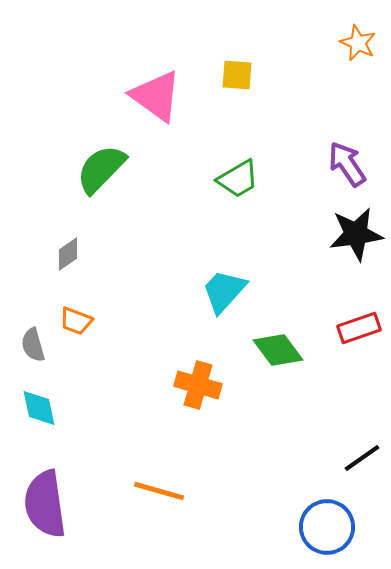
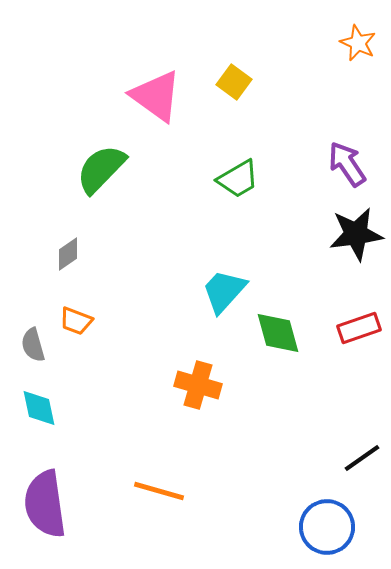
yellow square: moved 3 px left, 7 px down; rotated 32 degrees clockwise
green diamond: moved 17 px up; rotated 21 degrees clockwise
